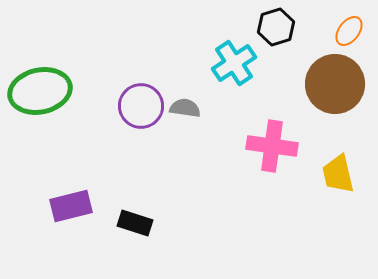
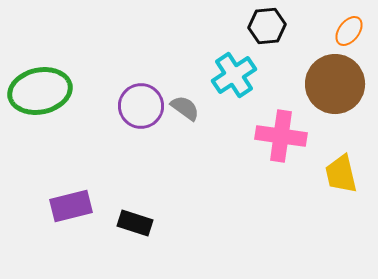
black hexagon: moved 9 px left, 1 px up; rotated 12 degrees clockwise
cyan cross: moved 12 px down
gray semicircle: rotated 28 degrees clockwise
pink cross: moved 9 px right, 10 px up
yellow trapezoid: moved 3 px right
